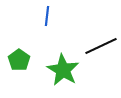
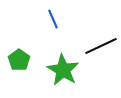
blue line: moved 6 px right, 3 px down; rotated 30 degrees counterclockwise
